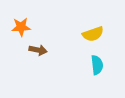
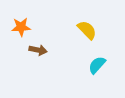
yellow semicircle: moved 6 px left, 4 px up; rotated 115 degrees counterclockwise
cyan semicircle: rotated 132 degrees counterclockwise
